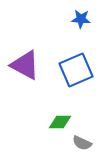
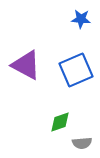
purple triangle: moved 1 px right
green diamond: rotated 20 degrees counterclockwise
gray semicircle: rotated 30 degrees counterclockwise
